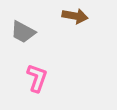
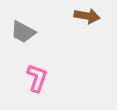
brown arrow: moved 12 px right
